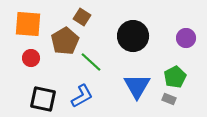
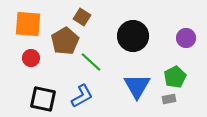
gray rectangle: rotated 32 degrees counterclockwise
